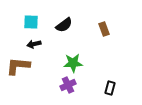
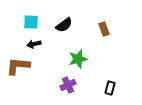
green star: moved 5 px right, 4 px up; rotated 12 degrees counterclockwise
